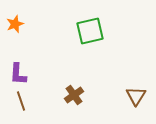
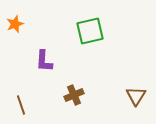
purple L-shape: moved 26 px right, 13 px up
brown cross: rotated 12 degrees clockwise
brown line: moved 4 px down
